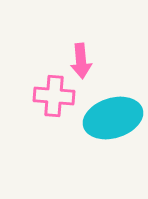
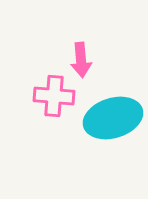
pink arrow: moved 1 px up
